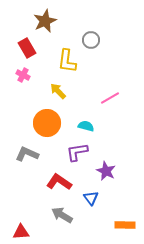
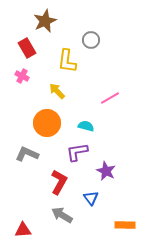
pink cross: moved 1 px left, 1 px down
yellow arrow: moved 1 px left
red L-shape: rotated 85 degrees clockwise
red triangle: moved 2 px right, 2 px up
